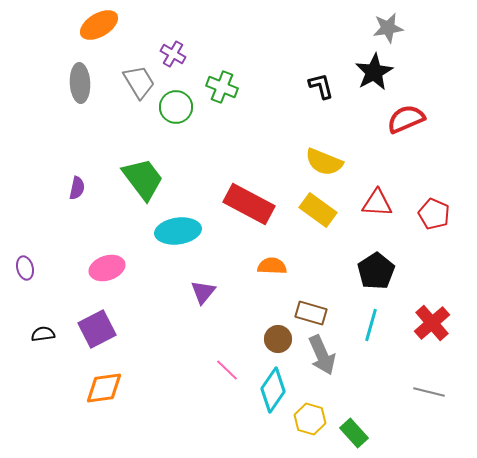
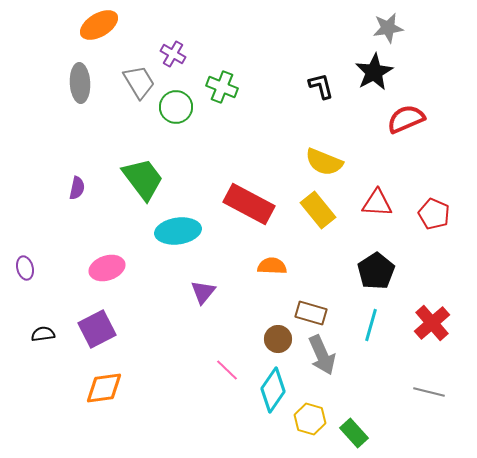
yellow rectangle: rotated 15 degrees clockwise
